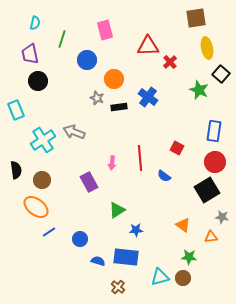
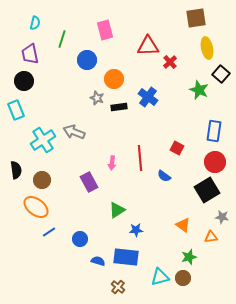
black circle at (38, 81): moved 14 px left
green star at (189, 257): rotated 21 degrees counterclockwise
